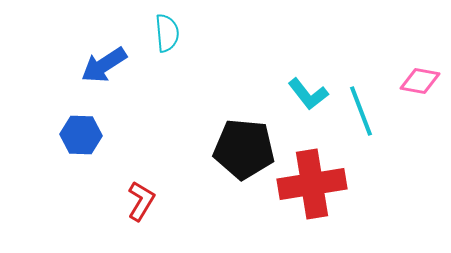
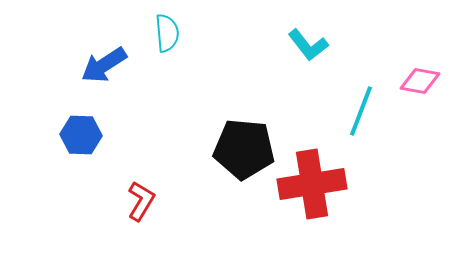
cyan L-shape: moved 49 px up
cyan line: rotated 42 degrees clockwise
